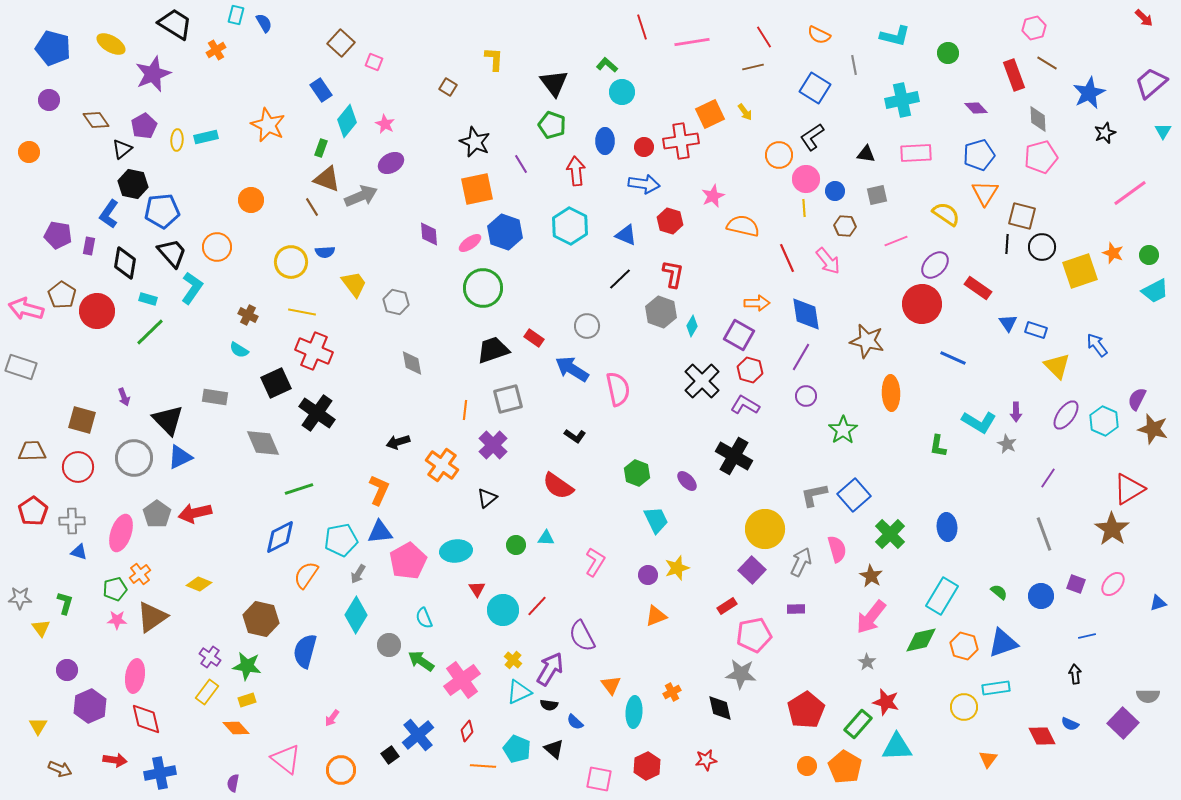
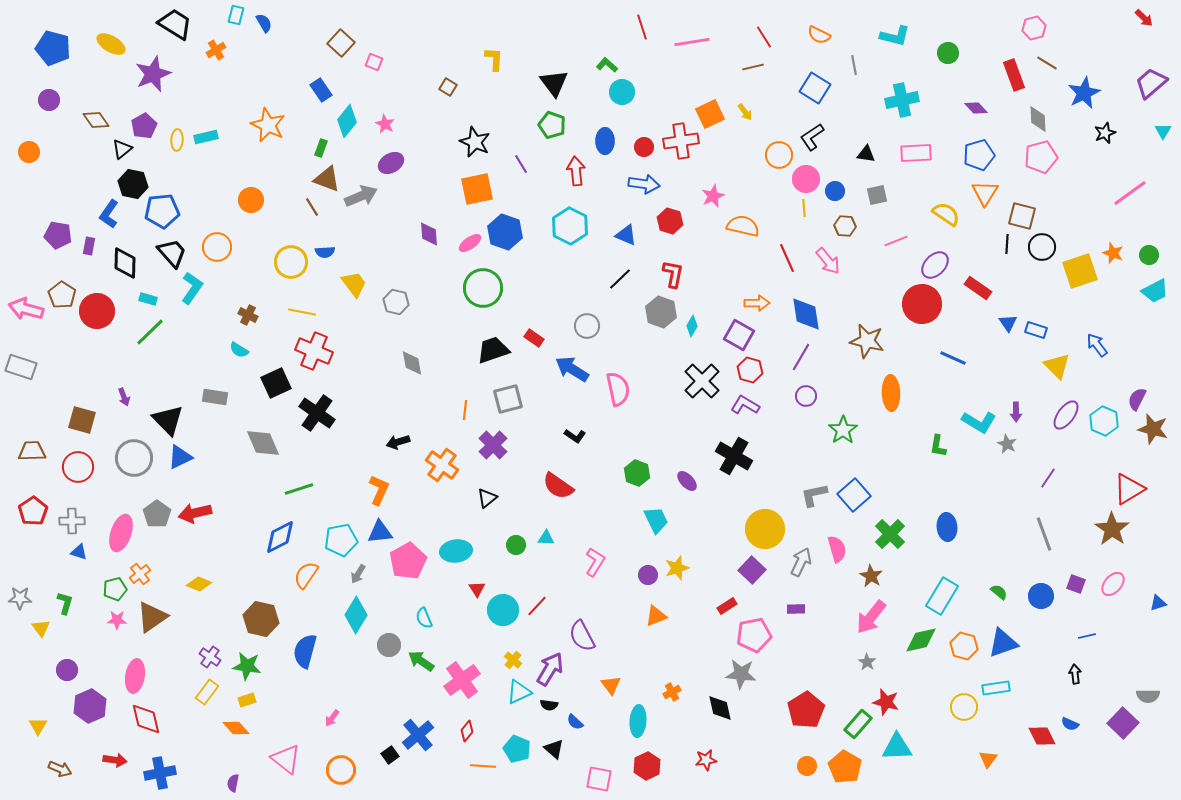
blue star at (1089, 93): moved 5 px left
black diamond at (125, 263): rotated 8 degrees counterclockwise
cyan ellipse at (634, 712): moved 4 px right, 9 px down
